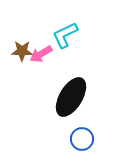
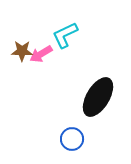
black ellipse: moved 27 px right
blue circle: moved 10 px left
